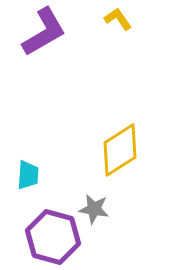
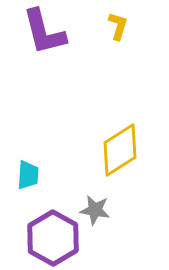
yellow L-shape: moved 7 px down; rotated 52 degrees clockwise
purple L-shape: rotated 106 degrees clockwise
gray star: moved 1 px right, 1 px down
purple hexagon: moved 1 px down; rotated 14 degrees clockwise
